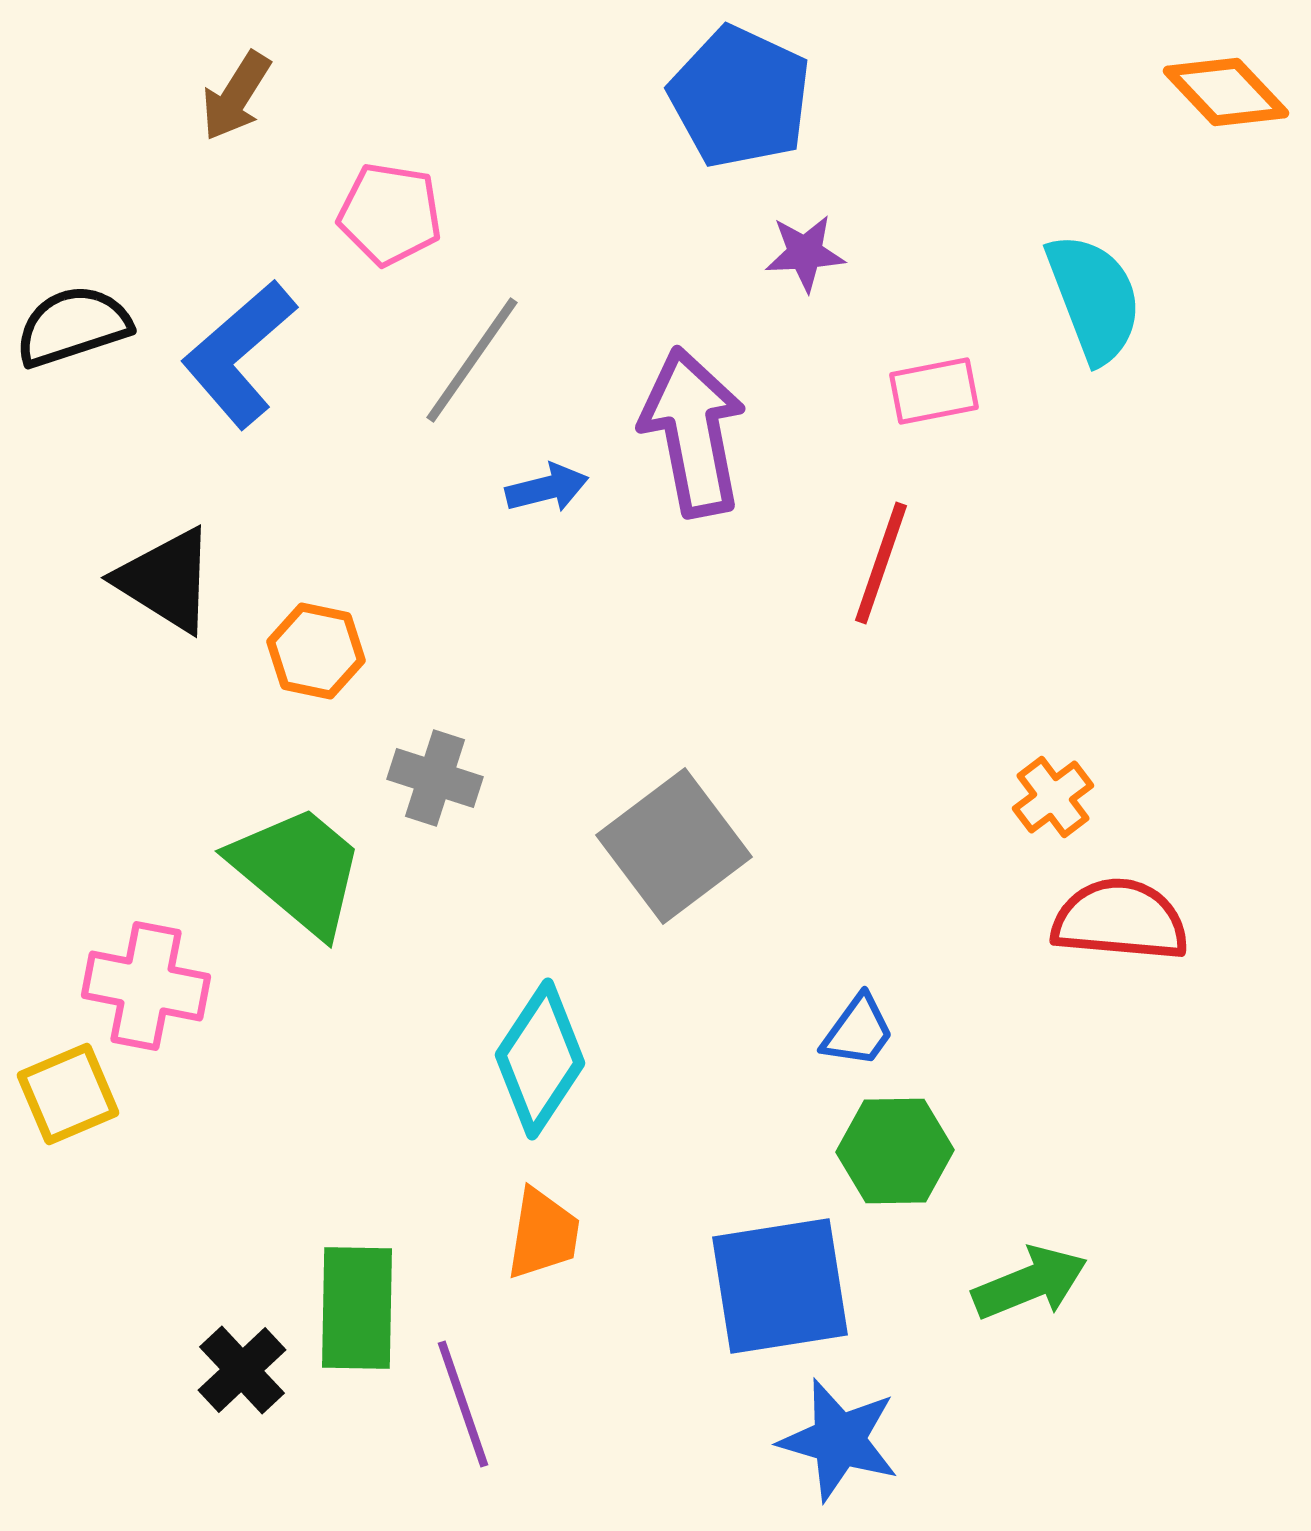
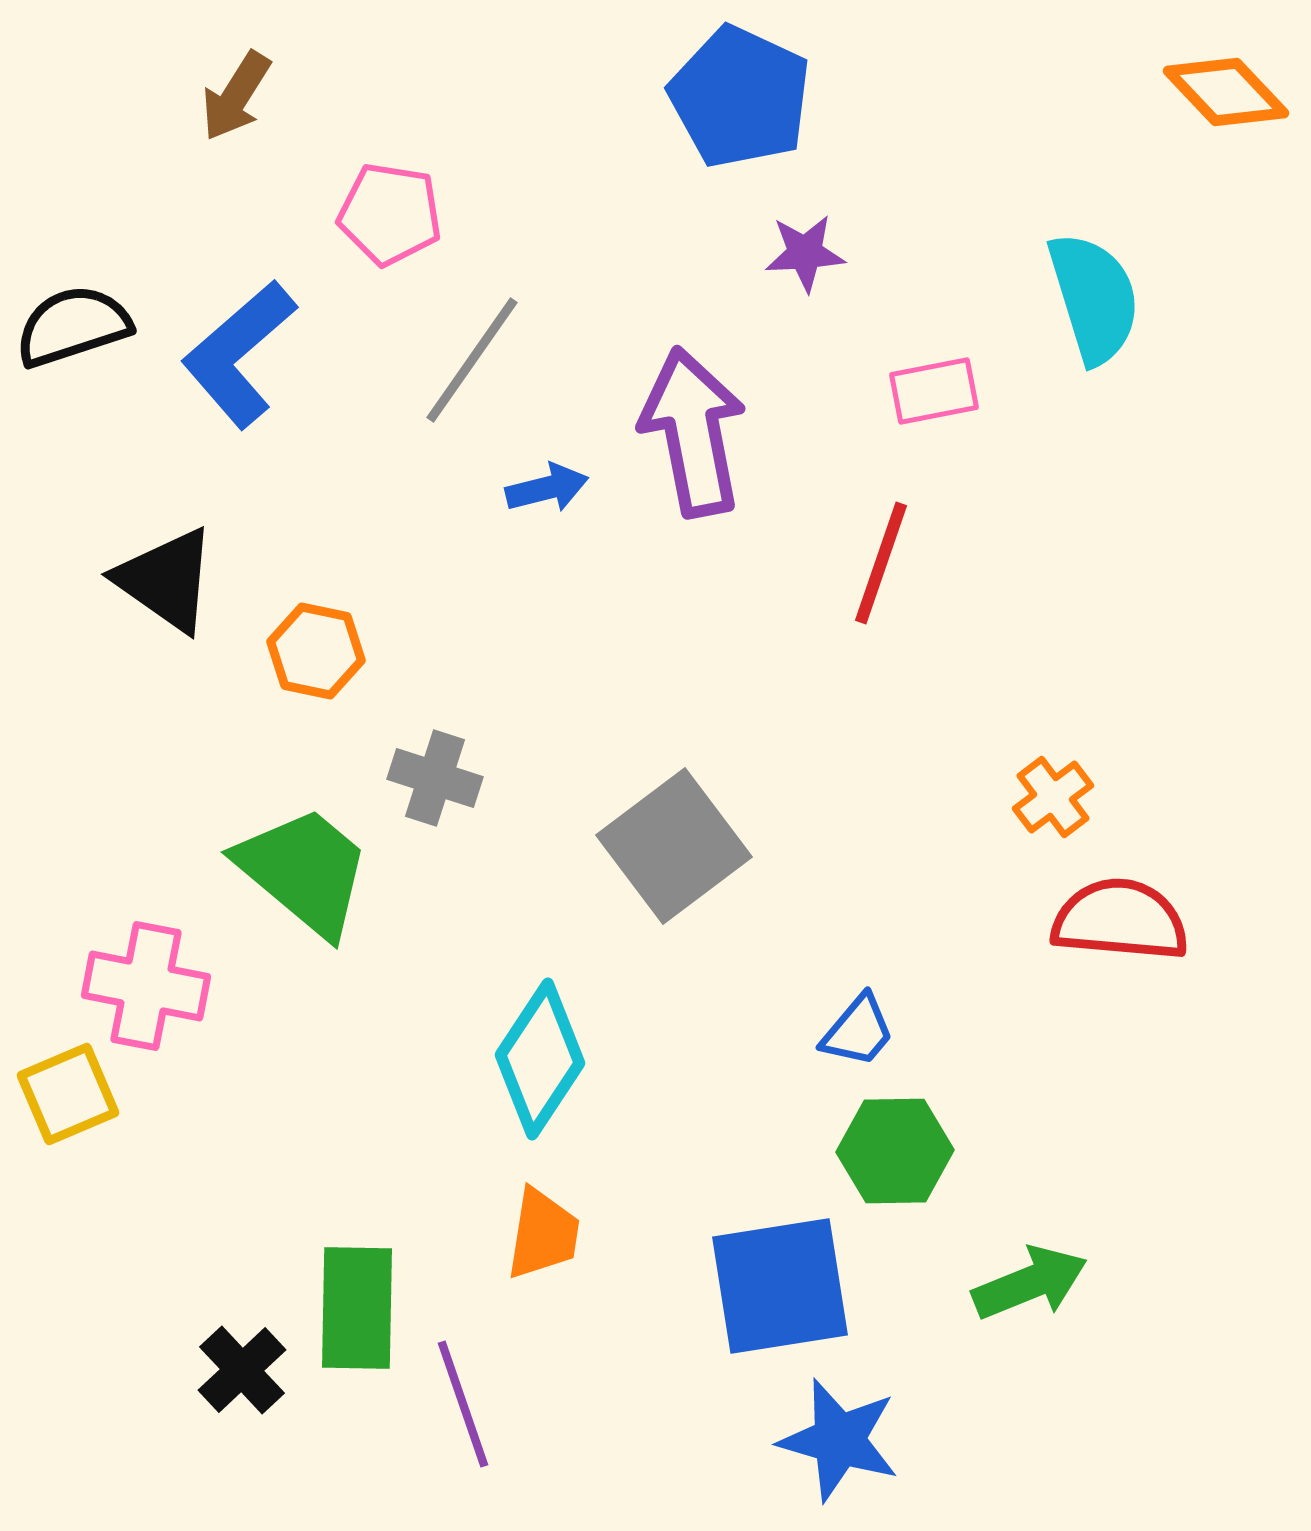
cyan semicircle: rotated 4 degrees clockwise
black triangle: rotated 3 degrees clockwise
green trapezoid: moved 6 px right, 1 px down
blue trapezoid: rotated 4 degrees clockwise
